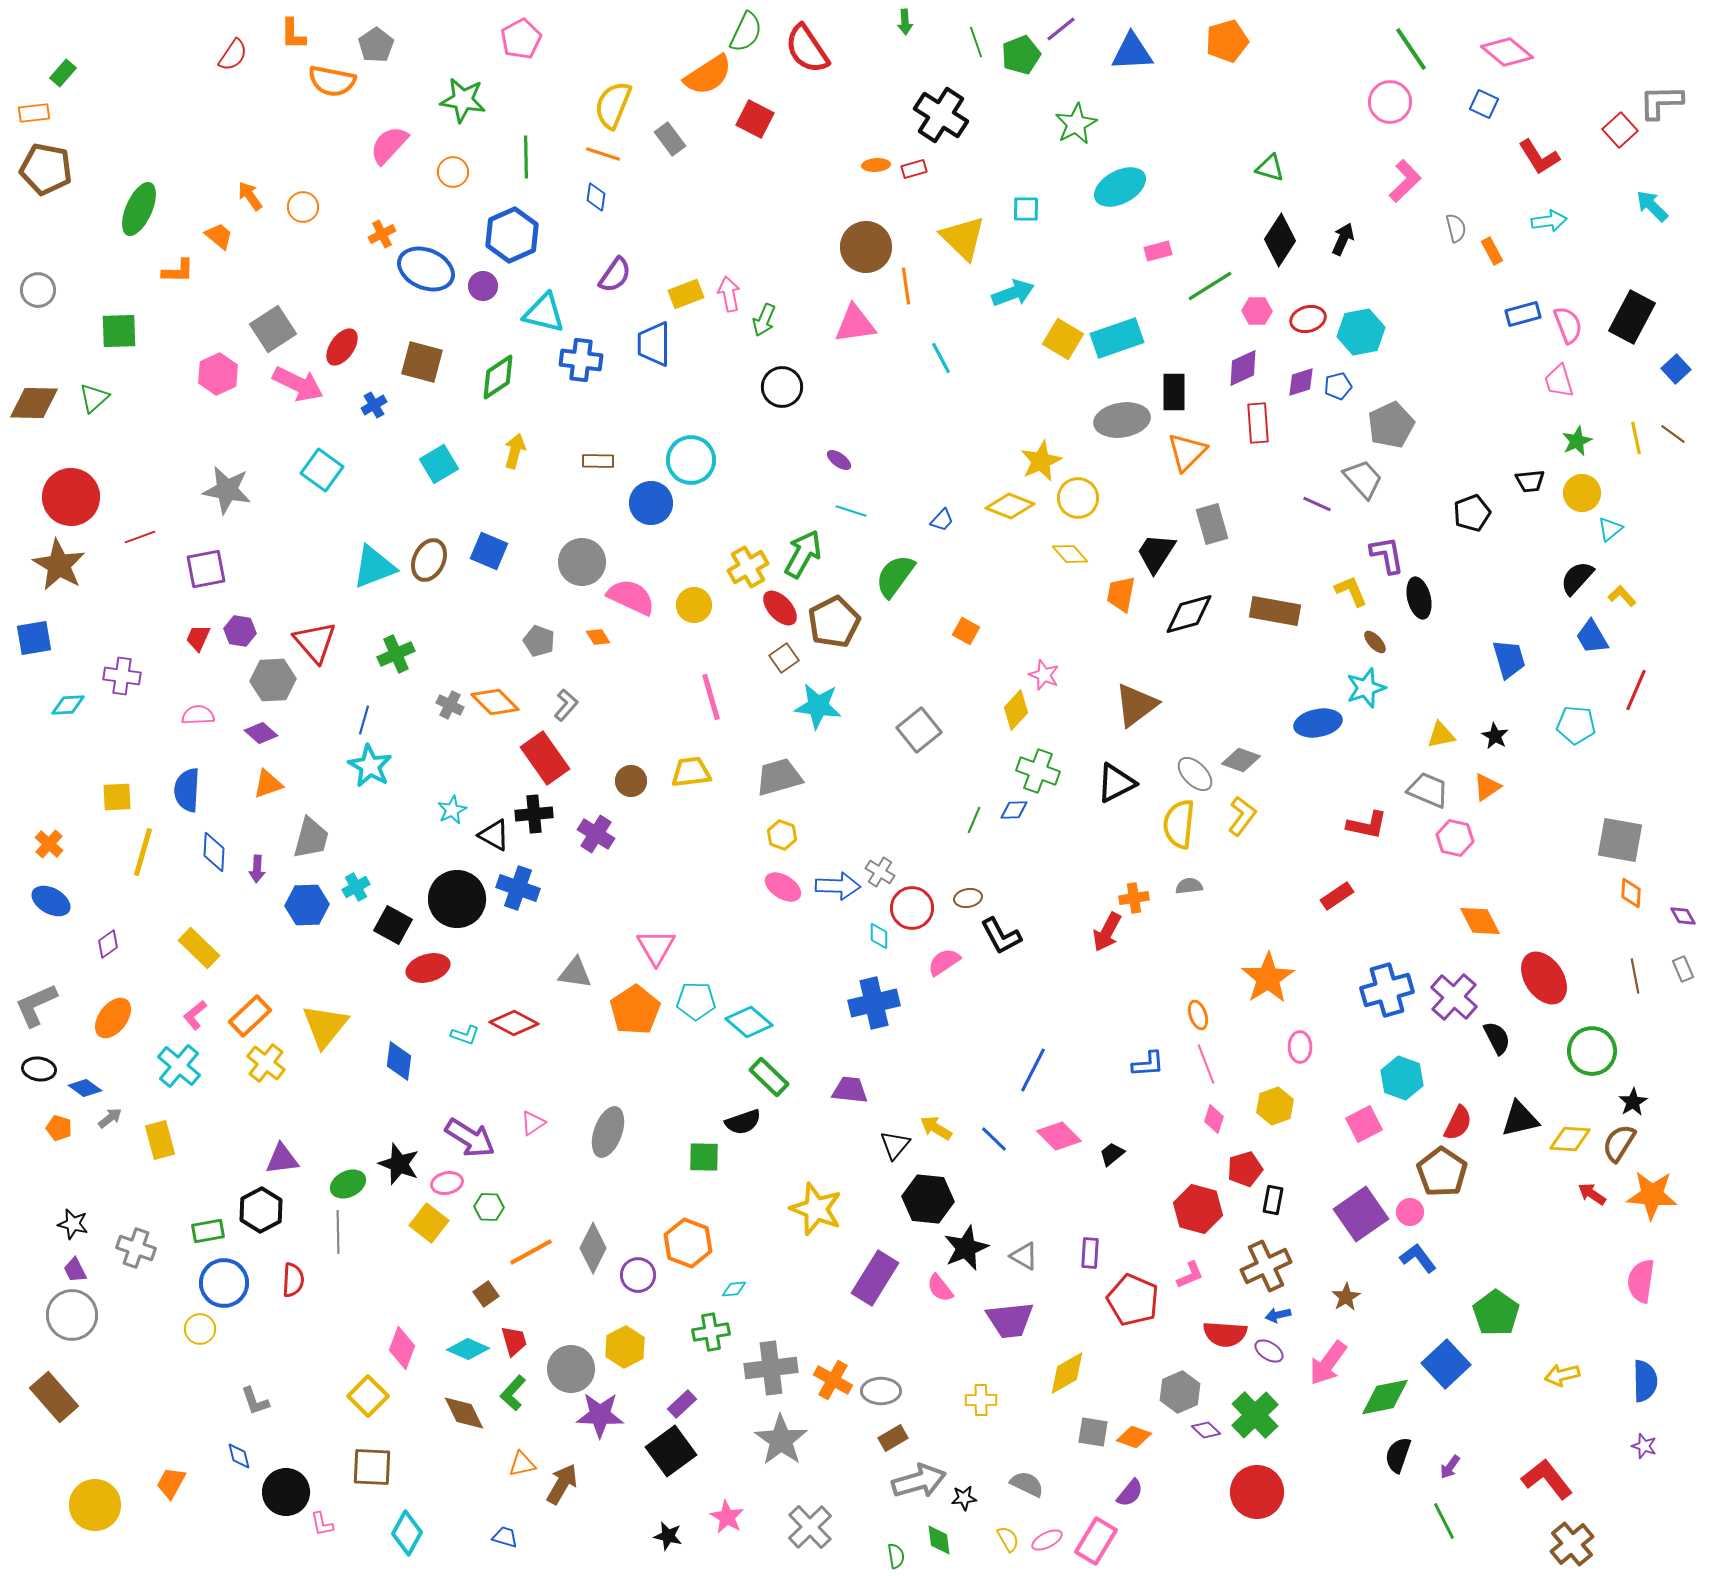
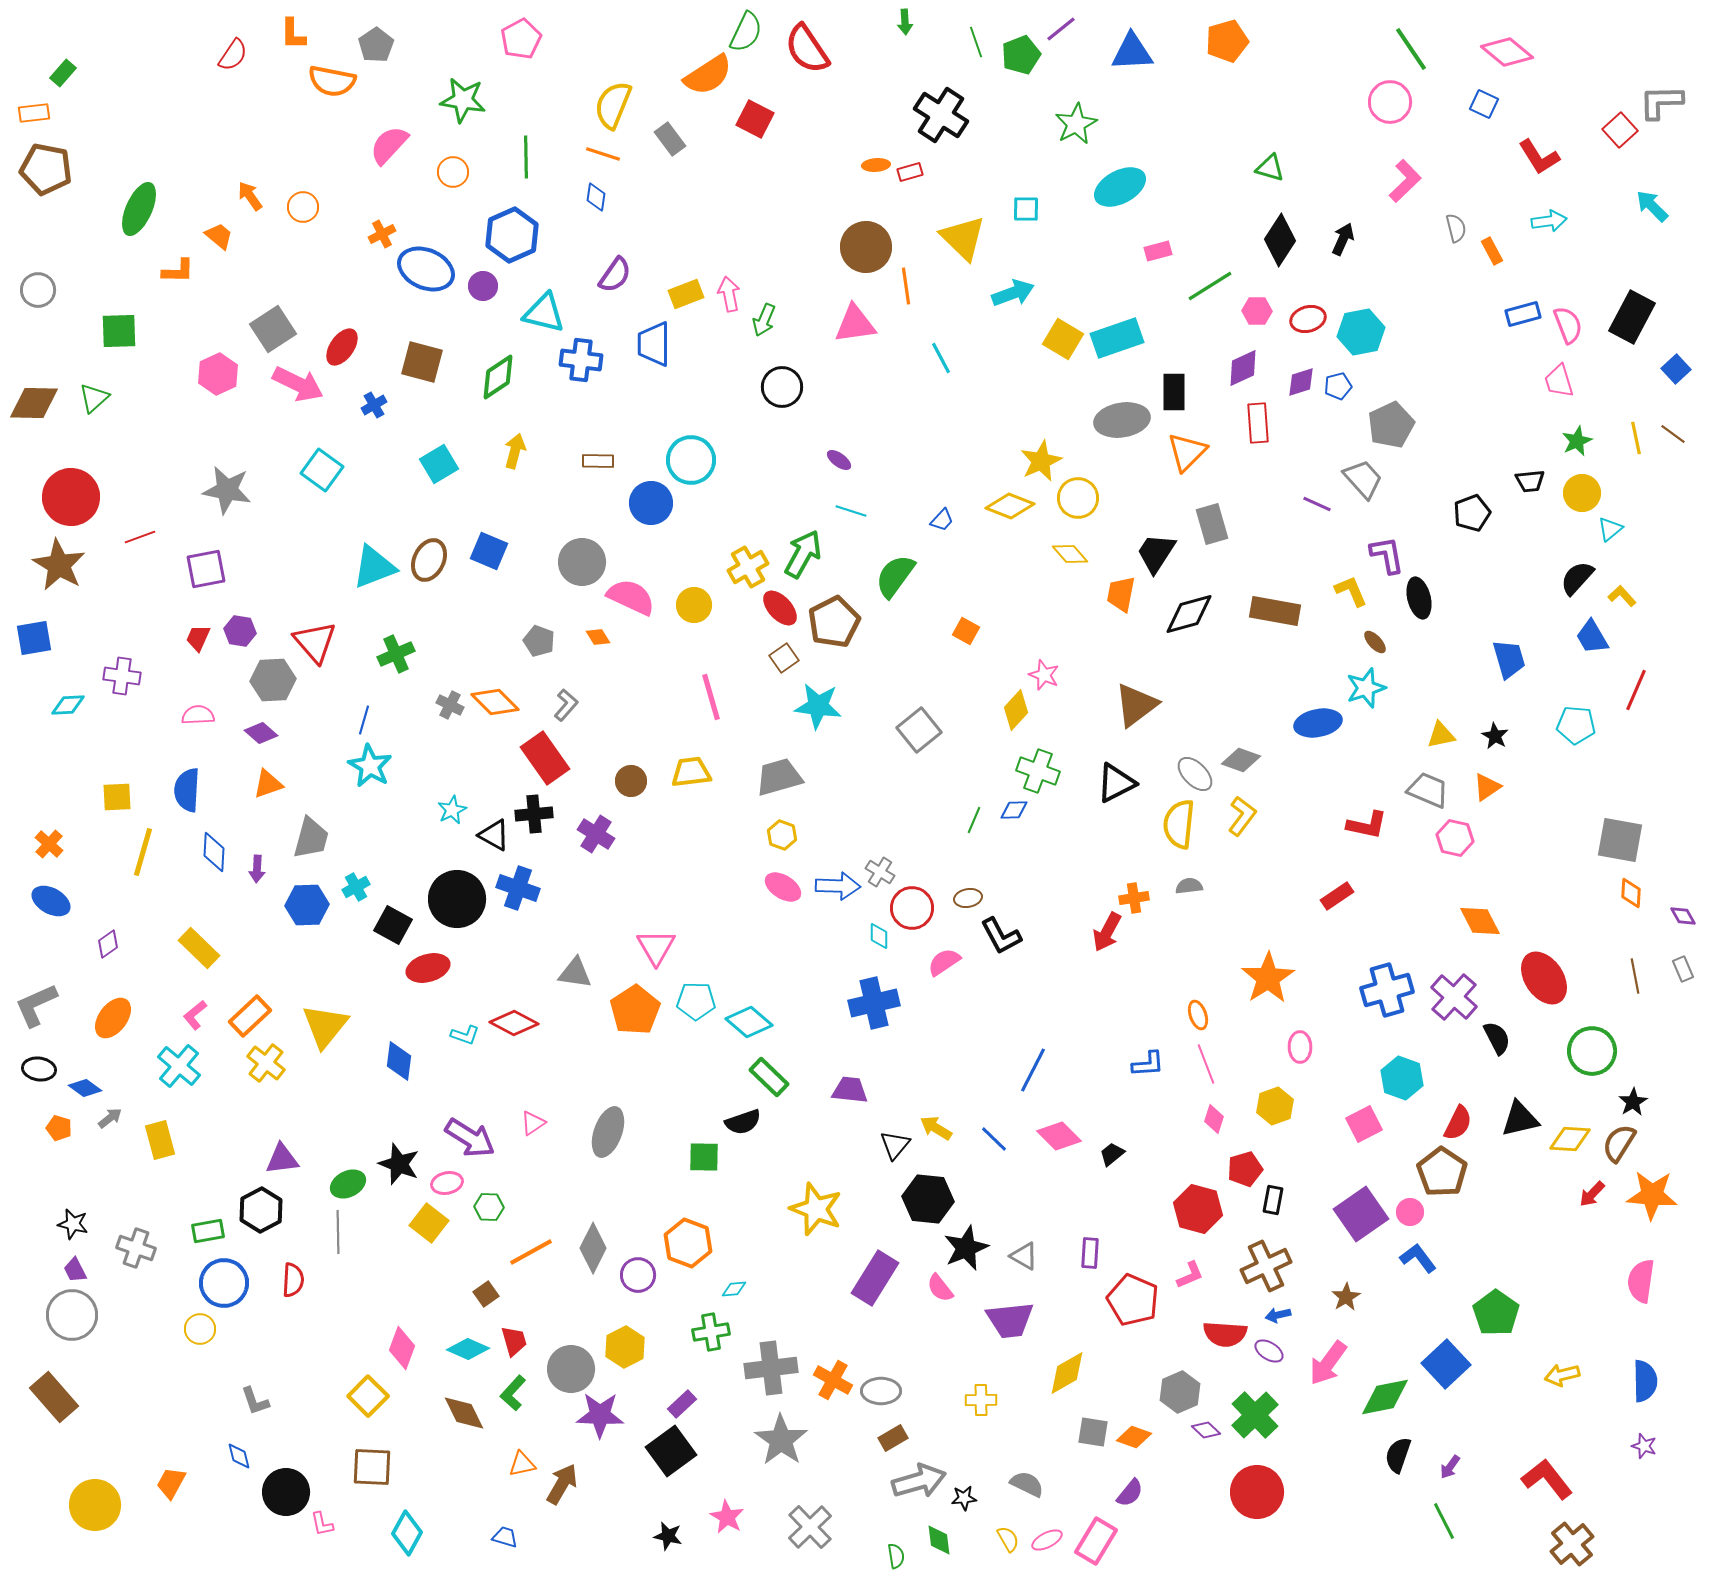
red rectangle at (914, 169): moved 4 px left, 3 px down
red arrow at (1592, 1194): rotated 80 degrees counterclockwise
